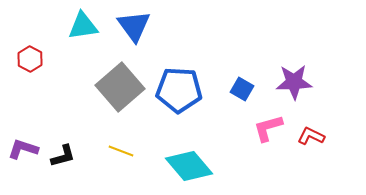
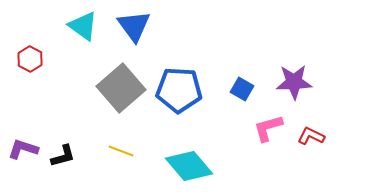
cyan triangle: rotated 44 degrees clockwise
gray square: moved 1 px right, 1 px down
